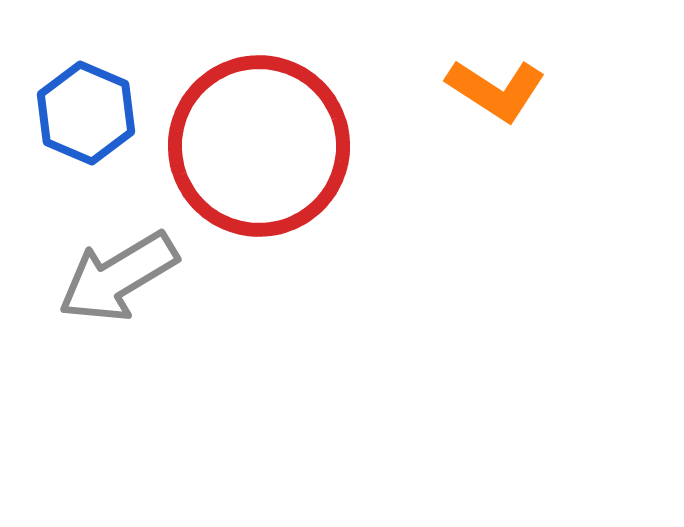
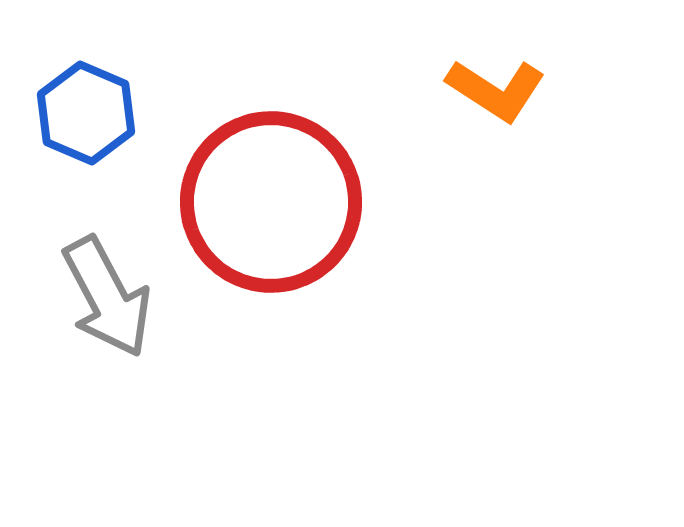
red circle: moved 12 px right, 56 px down
gray arrow: moved 11 px left, 20 px down; rotated 87 degrees counterclockwise
